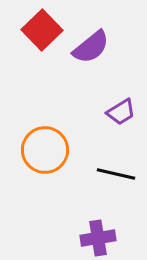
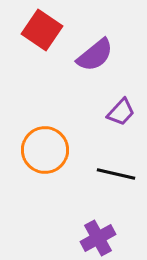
red square: rotated 12 degrees counterclockwise
purple semicircle: moved 4 px right, 8 px down
purple trapezoid: rotated 16 degrees counterclockwise
purple cross: rotated 20 degrees counterclockwise
